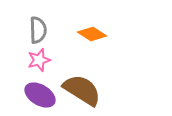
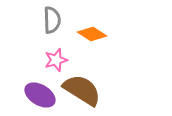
gray semicircle: moved 14 px right, 10 px up
pink star: moved 17 px right
